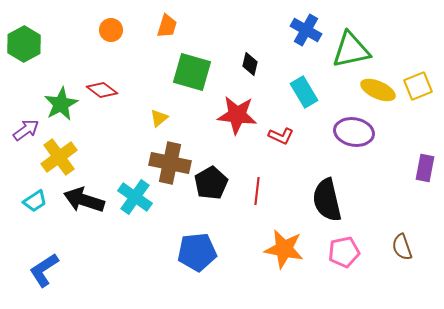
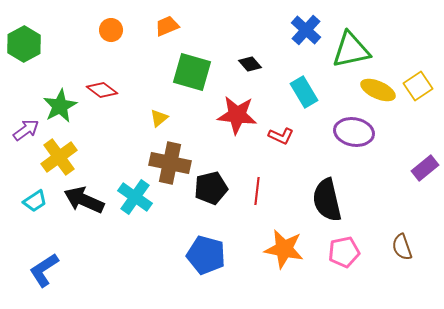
orange trapezoid: rotated 130 degrees counterclockwise
blue cross: rotated 12 degrees clockwise
black diamond: rotated 55 degrees counterclockwise
yellow square: rotated 12 degrees counterclockwise
green star: moved 1 px left, 2 px down
purple rectangle: rotated 40 degrees clockwise
black pentagon: moved 5 px down; rotated 16 degrees clockwise
black arrow: rotated 6 degrees clockwise
blue pentagon: moved 9 px right, 3 px down; rotated 21 degrees clockwise
